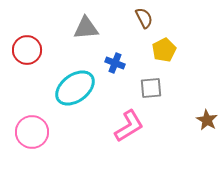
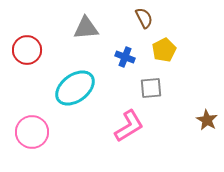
blue cross: moved 10 px right, 6 px up
